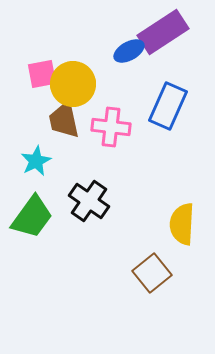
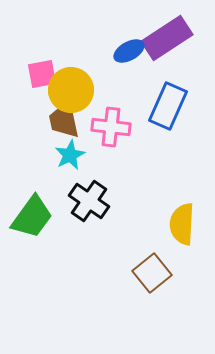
purple rectangle: moved 4 px right, 6 px down
yellow circle: moved 2 px left, 6 px down
cyan star: moved 34 px right, 6 px up
